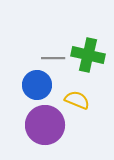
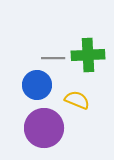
green cross: rotated 16 degrees counterclockwise
purple circle: moved 1 px left, 3 px down
